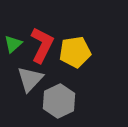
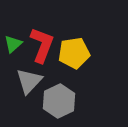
red L-shape: rotated 6 degrees counterclockwise
yellow pentagon: moved 1 px left, 1 px down
gray triangle: moved 1 px left, 2 px down
